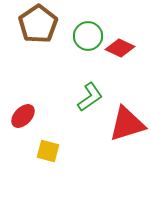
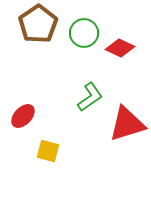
green circle: moved 4 px left, 3 px up
